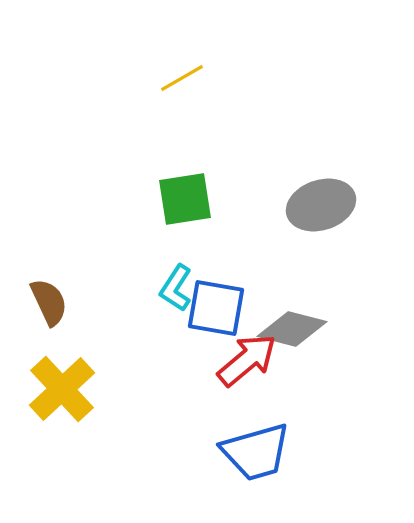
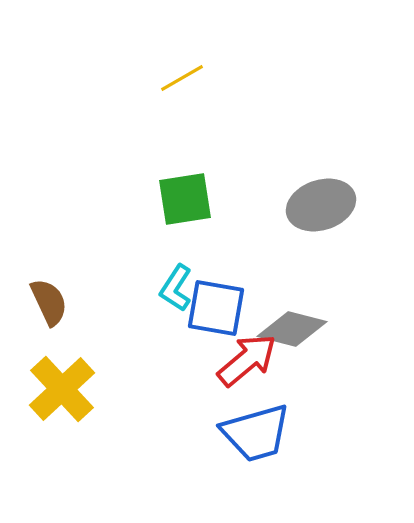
blue trapezoid: moved 19 px up
